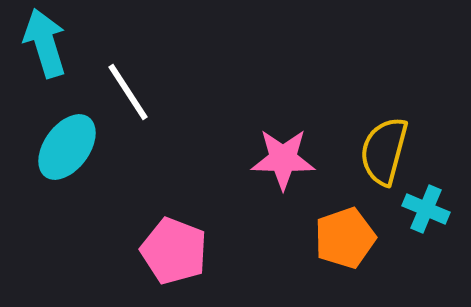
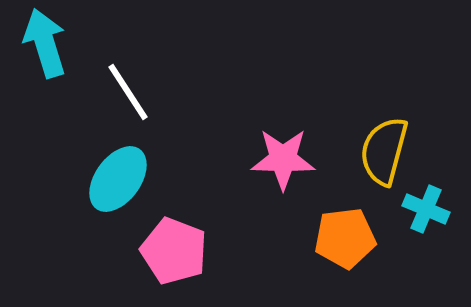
cyan ellipse: moved 51 px right, 32 px down
orange pentagon: rotated 12 degrees clockwise
